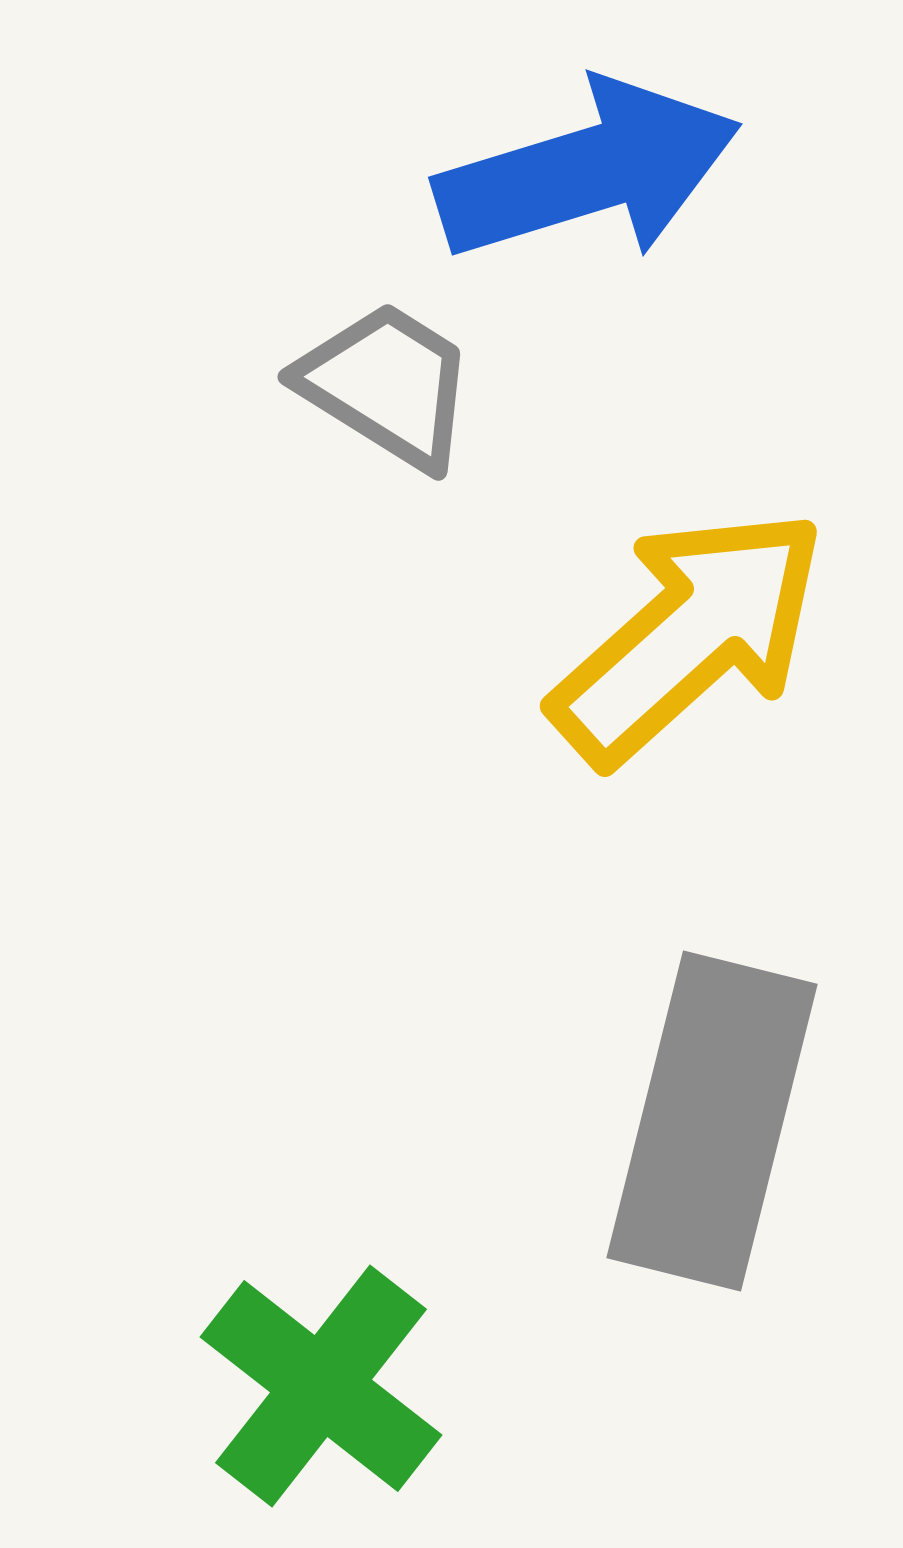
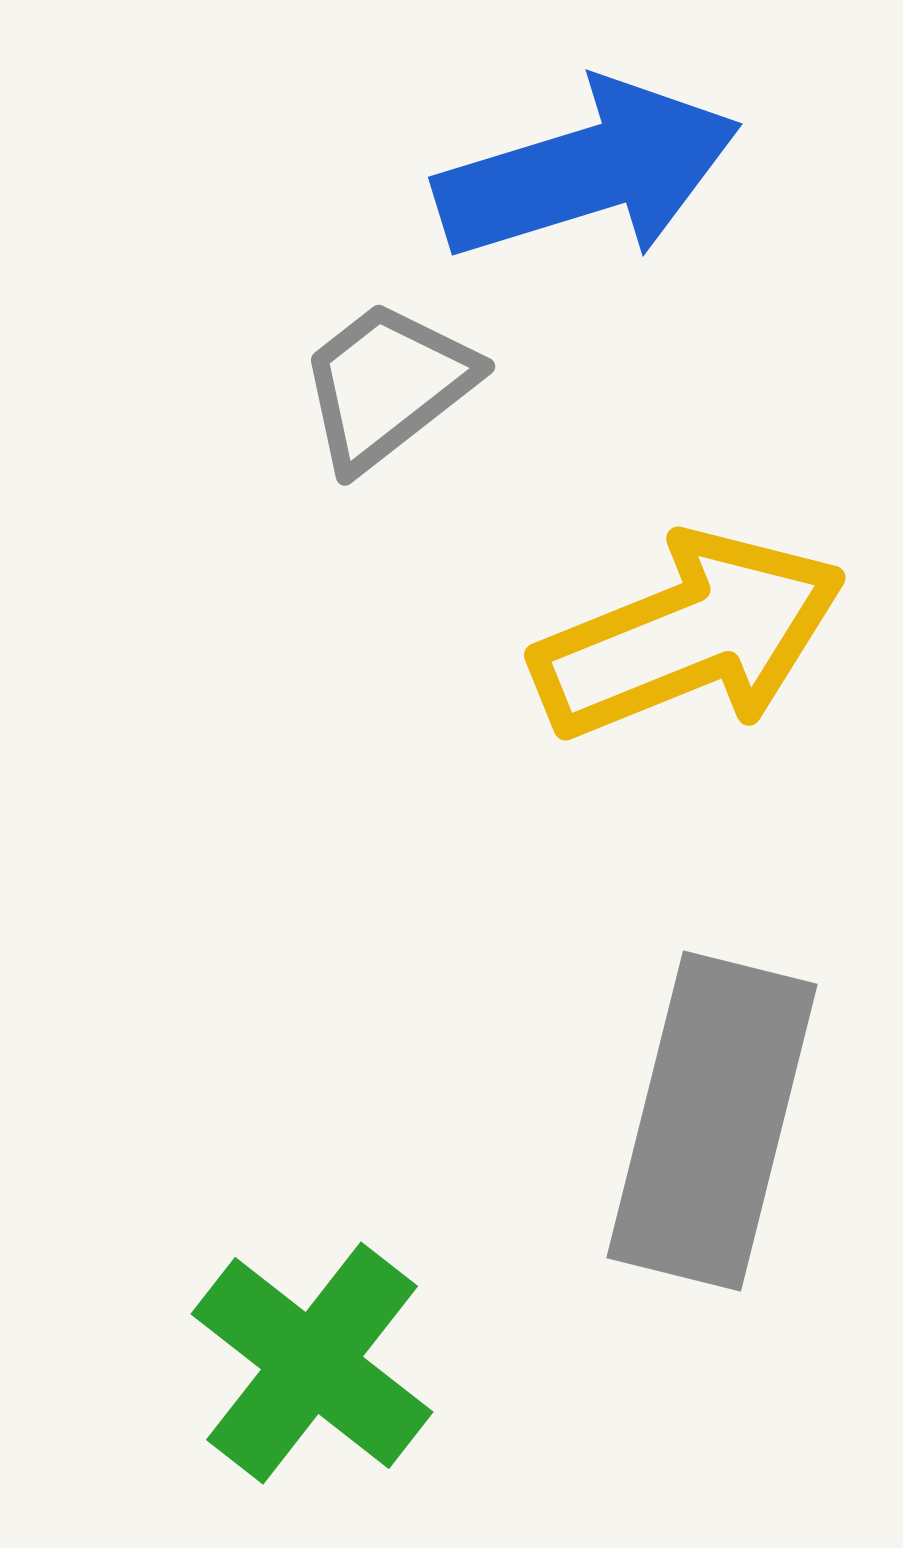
gray trapezoid: rotated 70 degrees counterclockwise
yellow arrow: rotated 20 degrees clockwise
green cross: moved 9 px left, 23 px up
